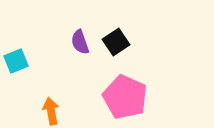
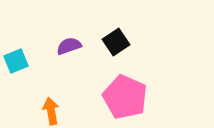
purple semicircle: moved 11 px left, 4 px down; rotated 90 degrees clockwise
